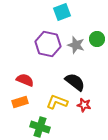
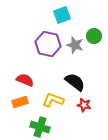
cyan square: moved 3 px down
green circle: moved 3 px left, 3 px up
gray star: moved 1 px left
yellow L-shape: moved 4 px left, 2 px up
